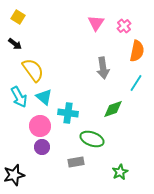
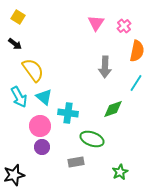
gray arrow: moved 2 px right, 1 px up; rotated 10 degrees clockwise
